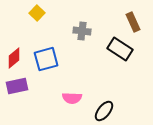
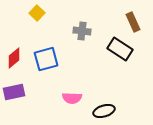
purple rectangle: moved 3 px left, 6 px down
black ellipse: rotated 35 degrees clockwise
